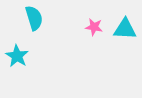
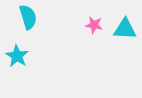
cyan semicircle: moved 6 px left, 1 px up
pink star: moved 2 px up
